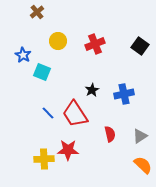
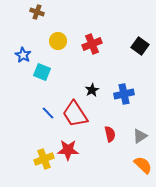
brown cross: rotated 32 degrees counterclockwise
red cross: moved 3 px left
yellow cross: rotated 18 degrees counterclockwise
